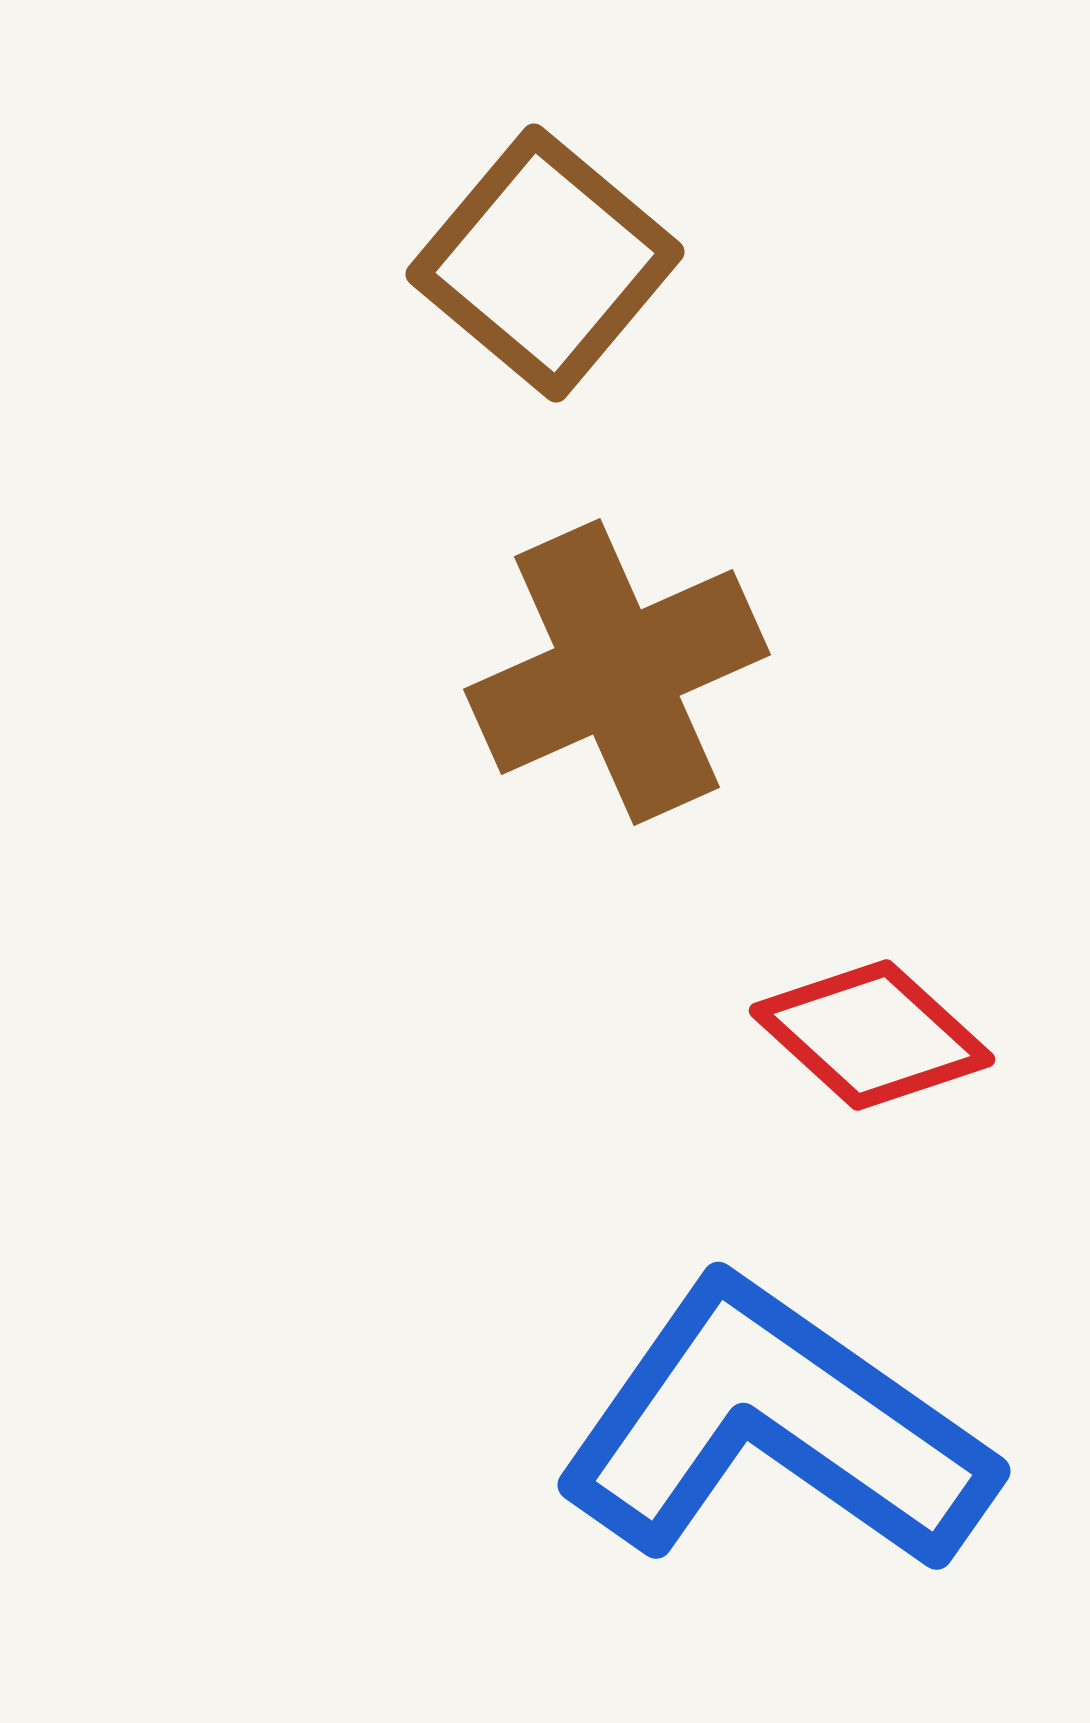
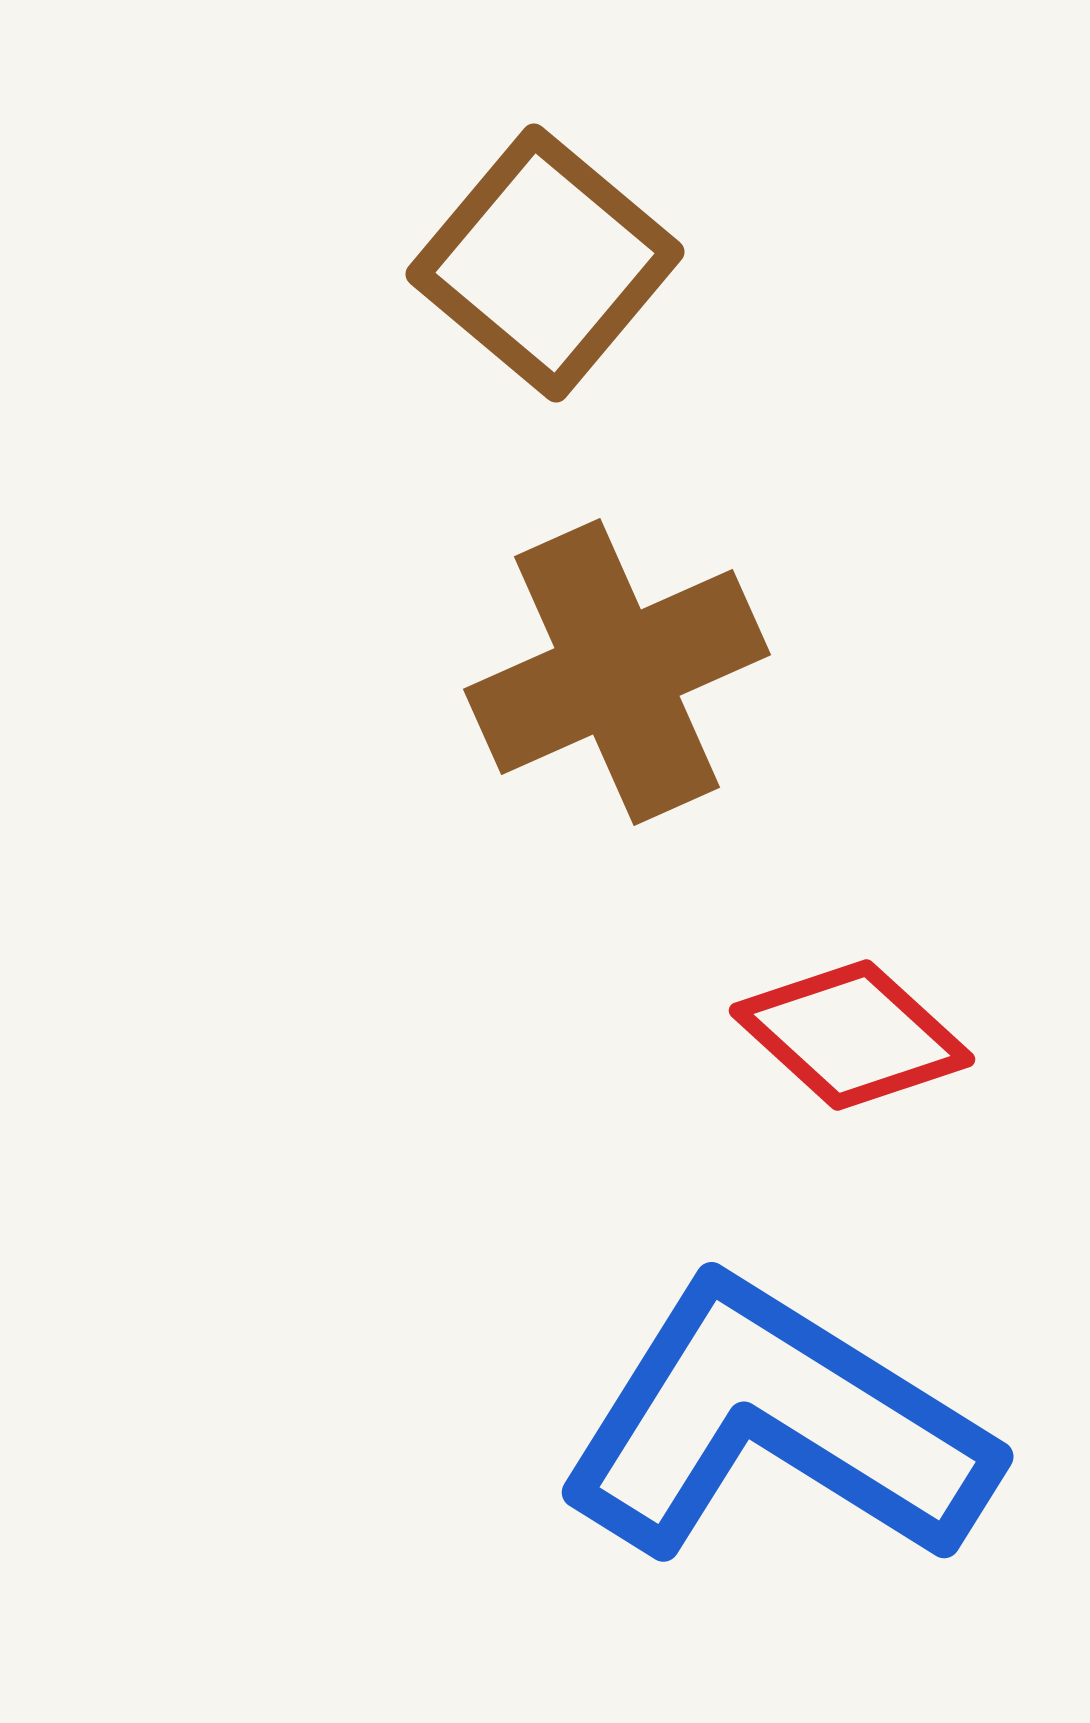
red diamond: moved 20 px left
blue L-shape: moved 1 px right, 3 px up; rotated 3 degrees counterclockwise
